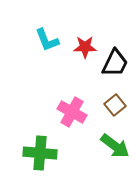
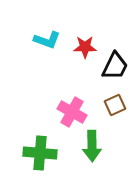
cyan L-shape: rotated 48 degrees counterclockwise
black trapezoid: moved 3 px down
brown square: rotated 15 degrees clockwise
green arrow: moved 23 px left; rotated 52 degrees clockwise
